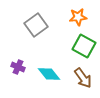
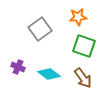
gray square: moved 4 px right, 4 px down
green square: rotated 10 degrees counterclockwise
cyan diamond: rotated 15 degrees counterclockwise
